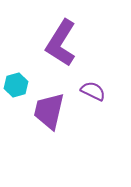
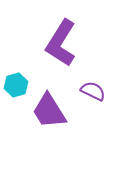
purple trapezoid: rotated 45 degrees counterclockwise
